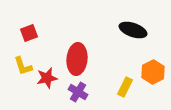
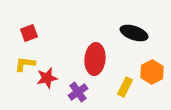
black ellipse: moved 1 px right, 3 px down
red ellipse: moved 18 px right
yellow L-shape: moved 2 px right, 2 px up; rotated 115 degrees clockwise
orange hexagon: moved 1 px left
purple cross: rotated 24 degrees clockwise
